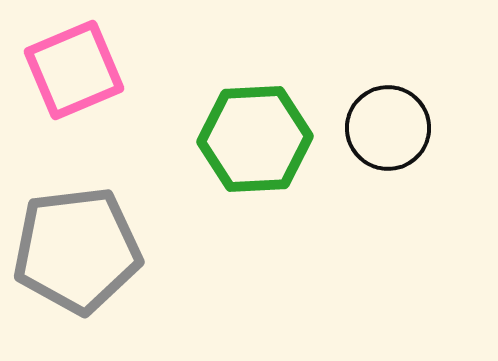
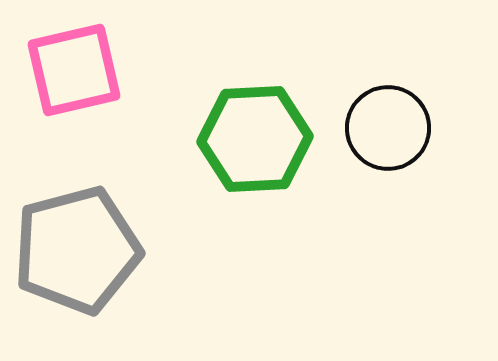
pink square: rotated 10 degrees clockwise
gray pentagon: rotated 8 degrees counterclockwise
